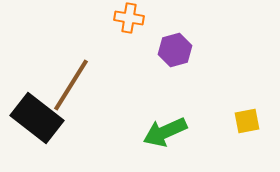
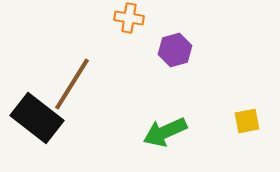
brown line: moved 1 px right, 1 px up
